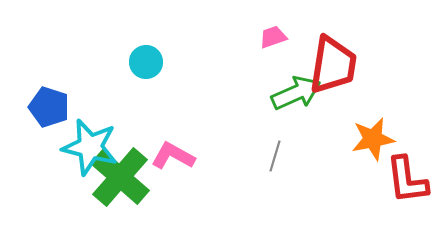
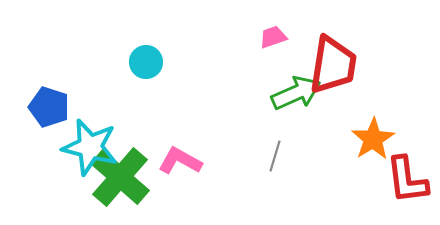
orange star: rotated 21 degrees counterclockwise
pink L-shape: moved 7 px right, 5 px down
